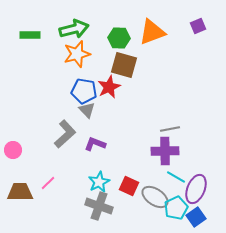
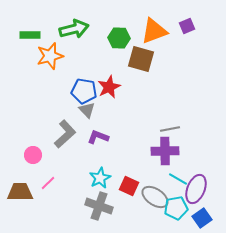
purple square: moved 11 px left
orange triangle: moved 2 px right, 1 px up
orange star: moved 27 px left, 2 px down
brown square: moved 17 px right, 6 px up
purple L-shape: moved 3 px right, 7 px up
pink circle: moved 20 px right, 5 px down
cyan line: moved 2 px right, 2 px down
cyan star: moved 1 px right, 4 px up
cyan pentagon: rotated 15 degrees clockwise
blue square: moved 6 px right, 1 px down
